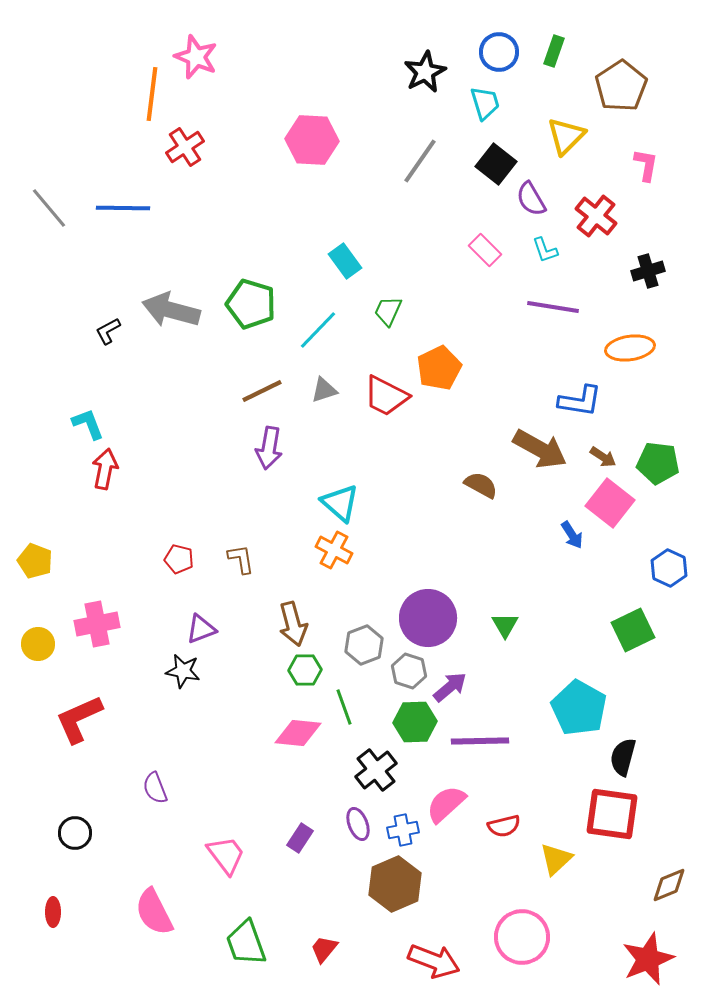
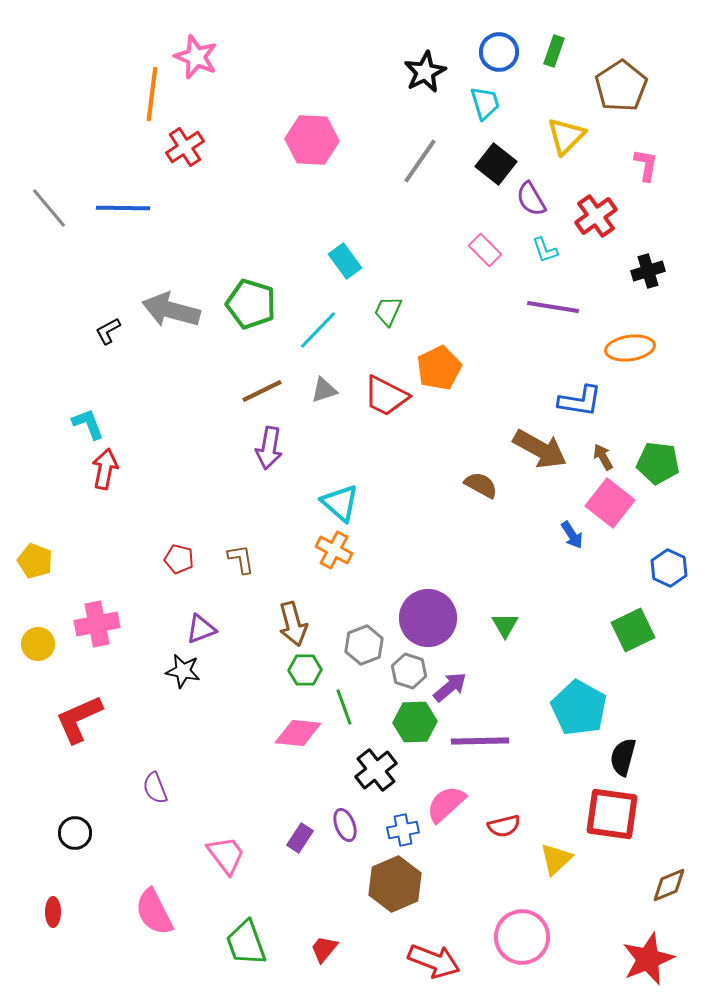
red cross at (596, 216): rotated 15 degrees clockwise
brown arrow at (603, 457): rotated 152 degrees counterclockwise
purple ellipse at (358, 824): moved 13 px left, 1 px down
